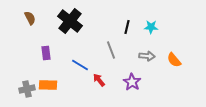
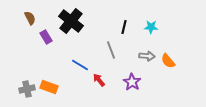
black cross: moved 1 px right
black line: moved 3 px left
purple rectangle: moved 16 px up; rotated 24 degrees counterclockwise
orange semicircle: moved 6 px left, 1 px down
orange rectangle: moved 1 px right, 2 px down; rotated 18 degrees clockwise
